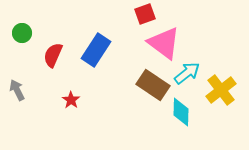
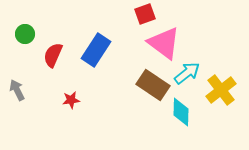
green circle: moved 3 px right, 1 px down
red star: rotated 30 degrees clockwise
